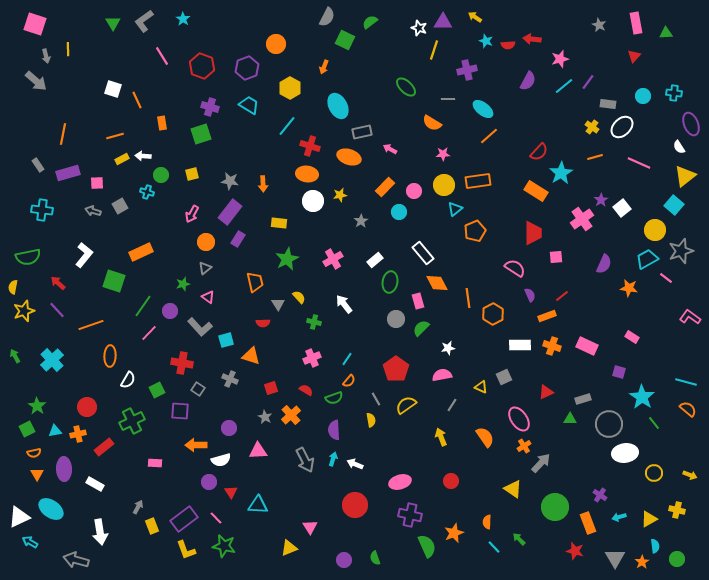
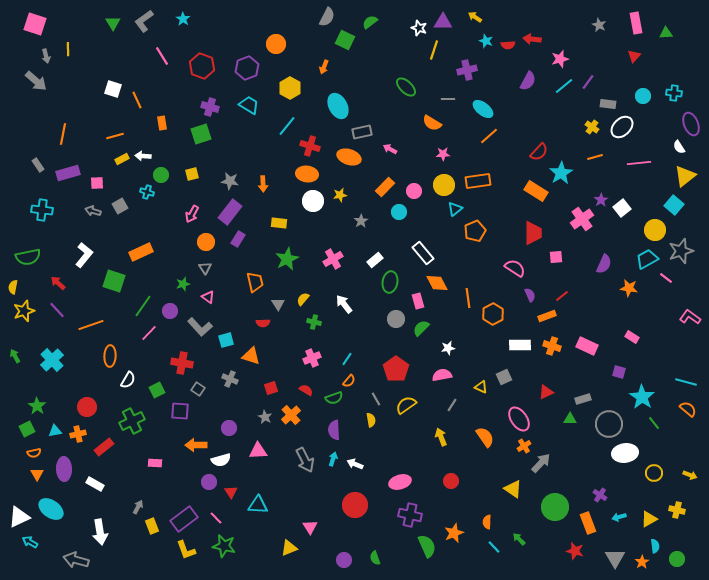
pink line at (639, 163): rotated 30 degrees counterclockwise
gray triangle at (205, 268): rotated 24 degrees counterclockwise
yellow semicircle at (299, 297): moved 4 px right, 2 px down; rotated 96 degrees counterclockwise
